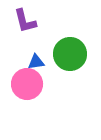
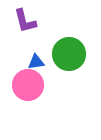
green circle: moved 1 px left
pink circle: moved 1 px right, 1 px down
